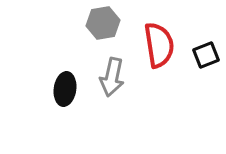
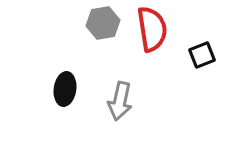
red semicircle: moved 7 px left, 16 px up
black square: moved 4 px left
gray arrow: moved 8 px right, 24 px down
